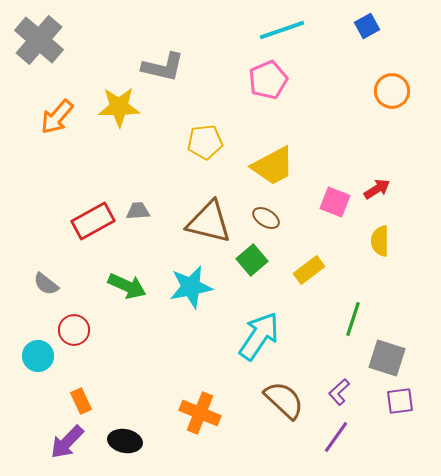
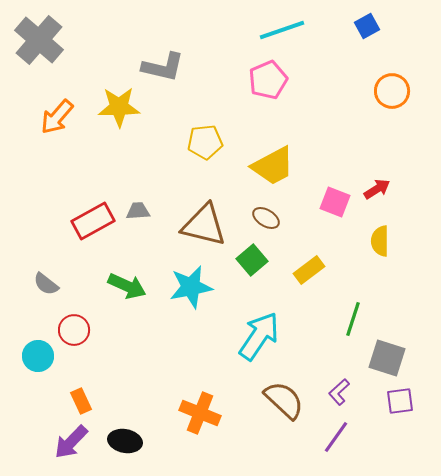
brown triangle: moved 5 px left, 3 px down
purple arrow: moved 4 px right
